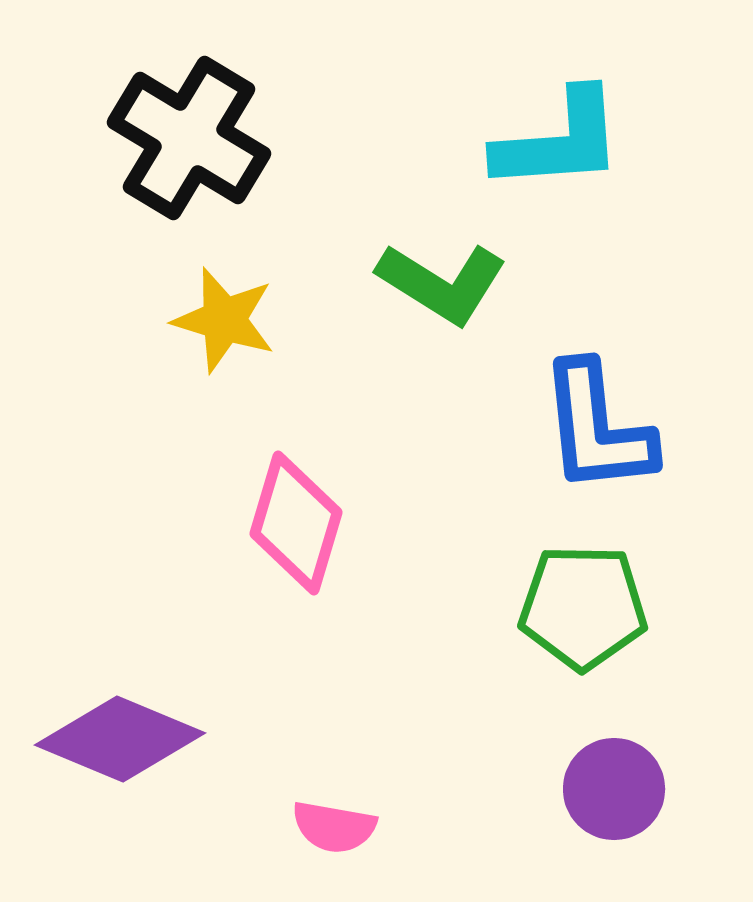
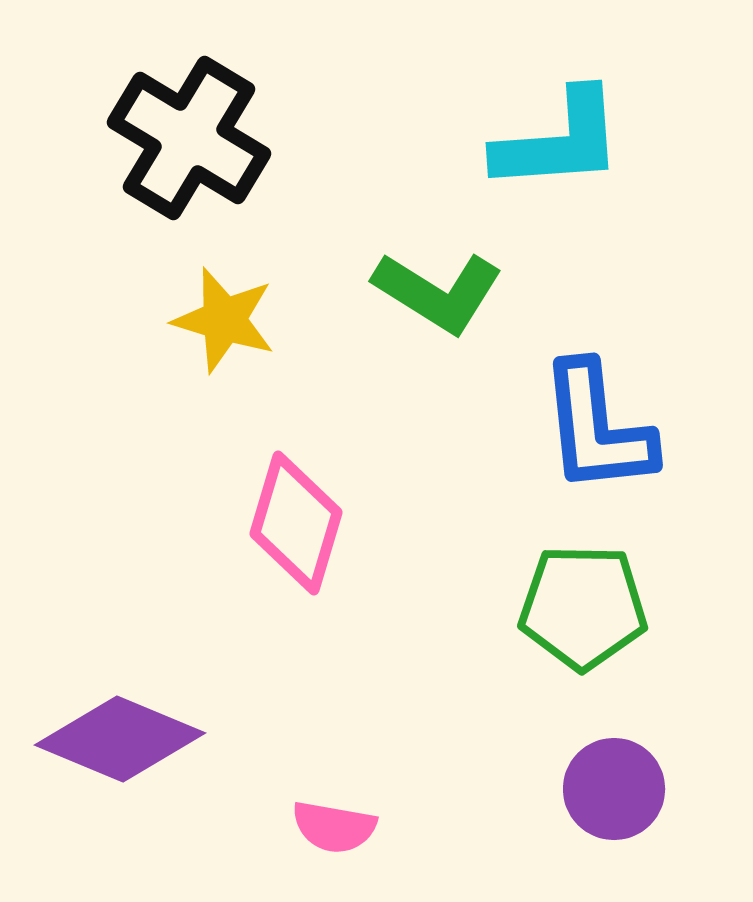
green L-shape: moved 4 px left, 9 px down
